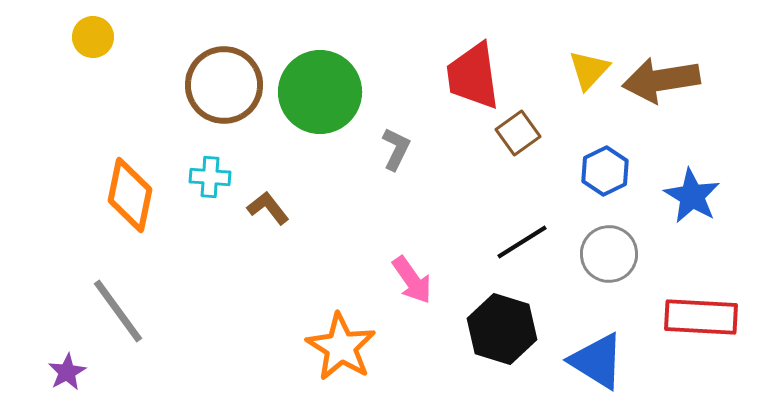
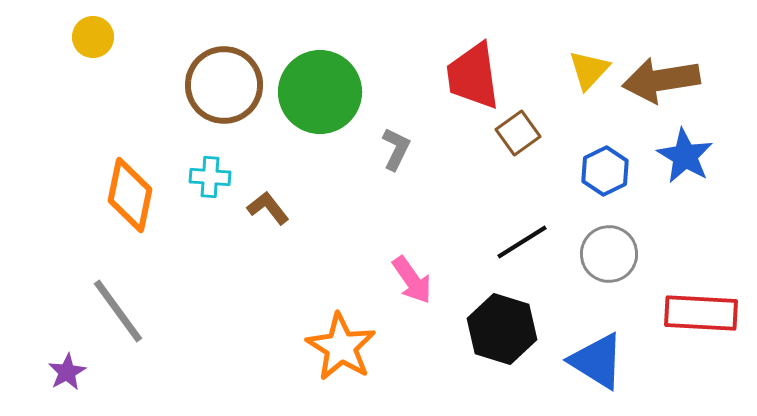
blue star: moved 7 px left, 40 px up
red rectangle: moved 4 px up
